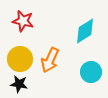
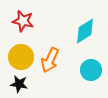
yellow circle: moved 1 px right, 2 px up
cyan circle: moved 2 px up
